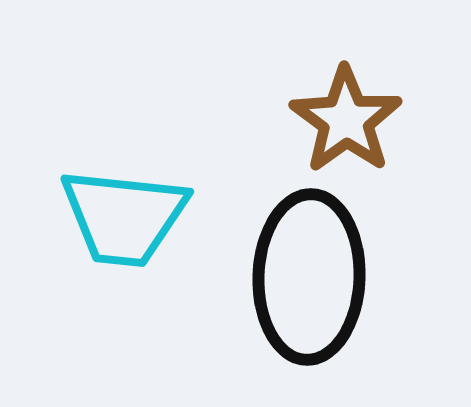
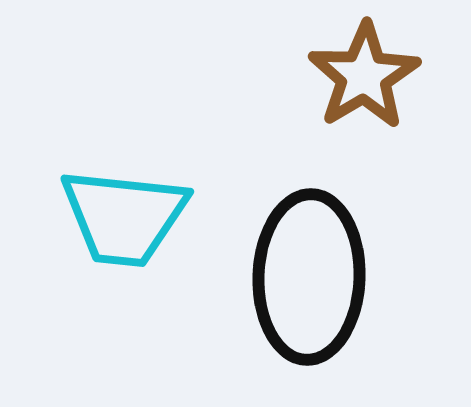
brown star: moved 18 px right, 44 px up; rotated 5 degrees clockwise
